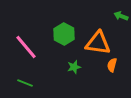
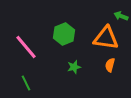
green hexagon: rotated 10 degrees clockwise
orange triangle: moved 8 px right, 5 px up
orange semicircle: moved 2 px left
green line: moved 1 px right; rotated 42 degrees clockwise
